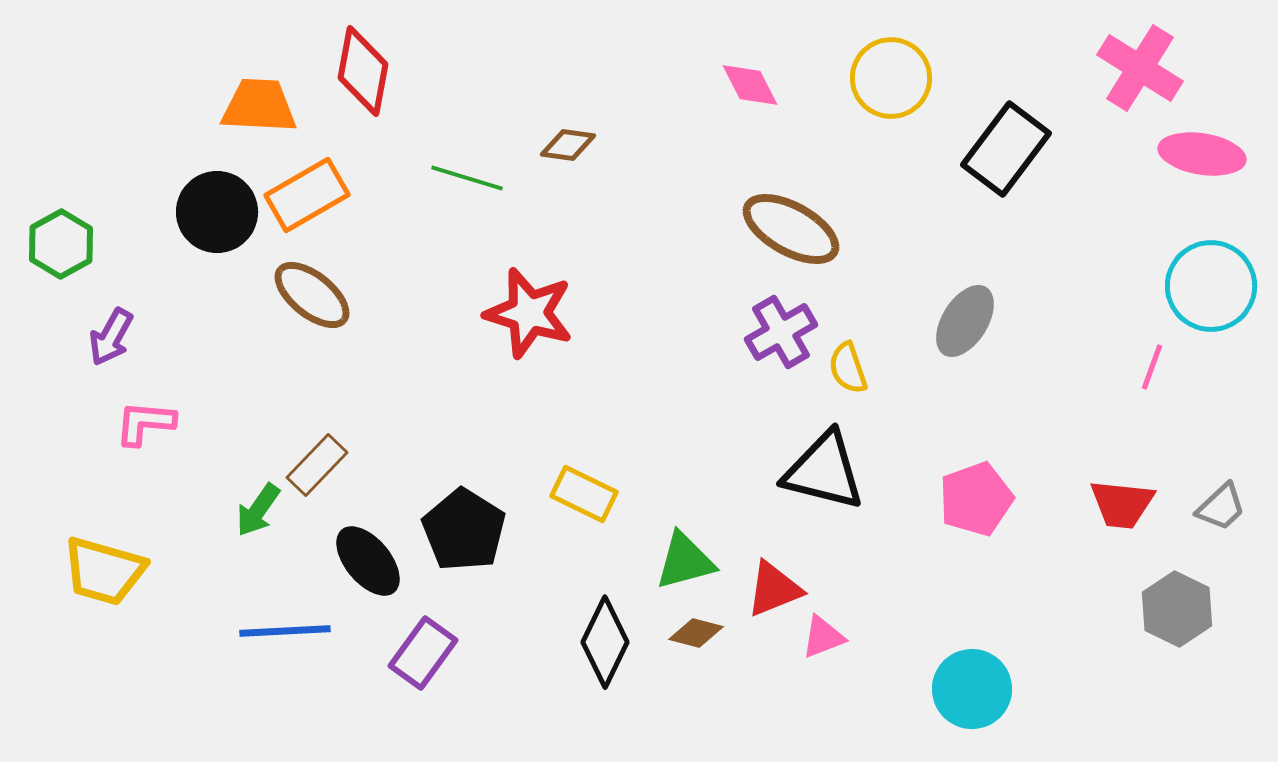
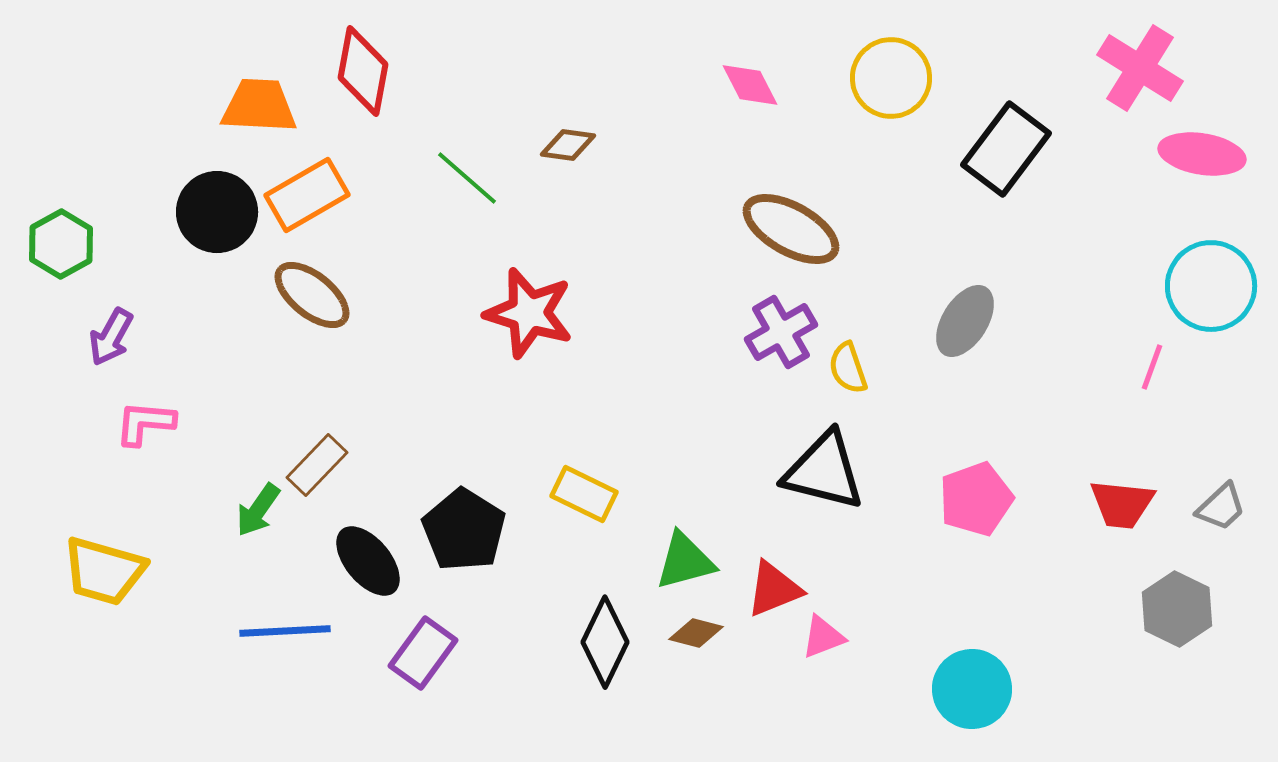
green line at (467, 178): rotated 24 degrees clockwise
